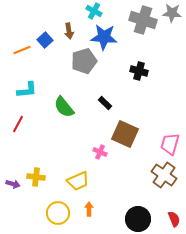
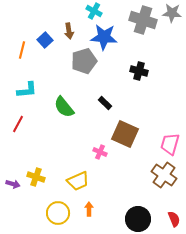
orange line: rotated 54 degrees counterclockwise
yellow cross: rotated 12 degrees clockwise
